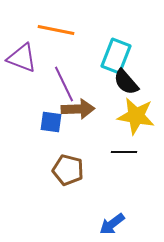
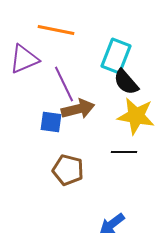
purple triangle: moved 2 px right, 1 px down; rotated 44 degrees counterclockwise
brown arrow: rotated 12 degrees counterclockwise
